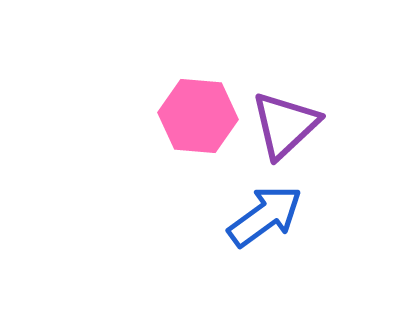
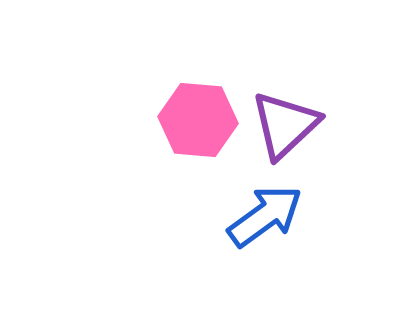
pink hexagon: moved 4 px down
